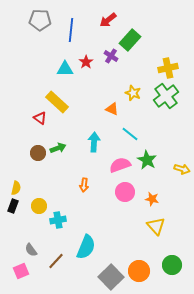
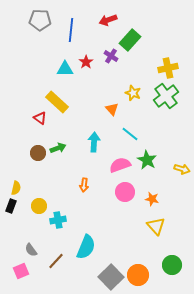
red arrow: rotated 18 degrees clockwise
orange triangle: rotated 24 degrees clockwise
black rectangle: moved 2 px left
orange circle: moved 1 px left, 4 px down
